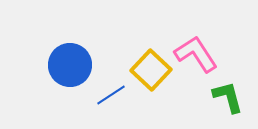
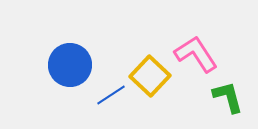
yellow square: moved 1 px left, 6 px down
